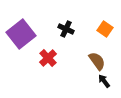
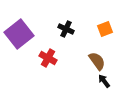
orange square: rotated 35 degrees clockwise
purple square: moved 2 px left
red cross: rotated 18 degrees counterclockwise
